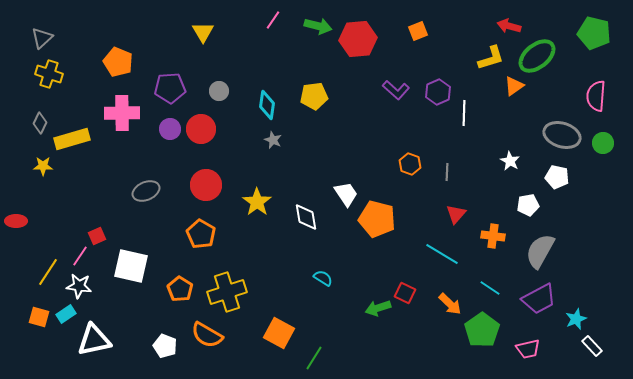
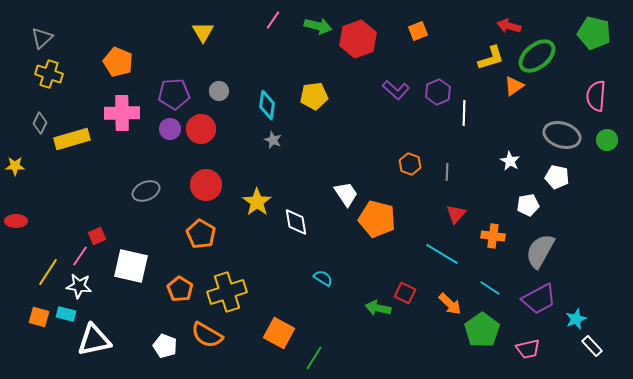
red hexagon at (358, 39): rotated 15 degrees counterclockwise
purple pentagon at (170, 88): moved 4 px right, 6 px down
green circle at (603, 143): moved 4 px right, 3 px up
yellow star at (43, 166): moved 28 px left
white diamond at (306, 217): moved 10 px left, 5 px down
green arrow at (378, 308): rotated 30 degrees clockwise
cyan rectangle at (66, 314): rotated 48 degrees clockwise
